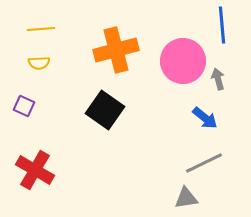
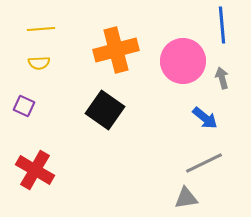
gray arrow: moved 4 px right, 1 px up
